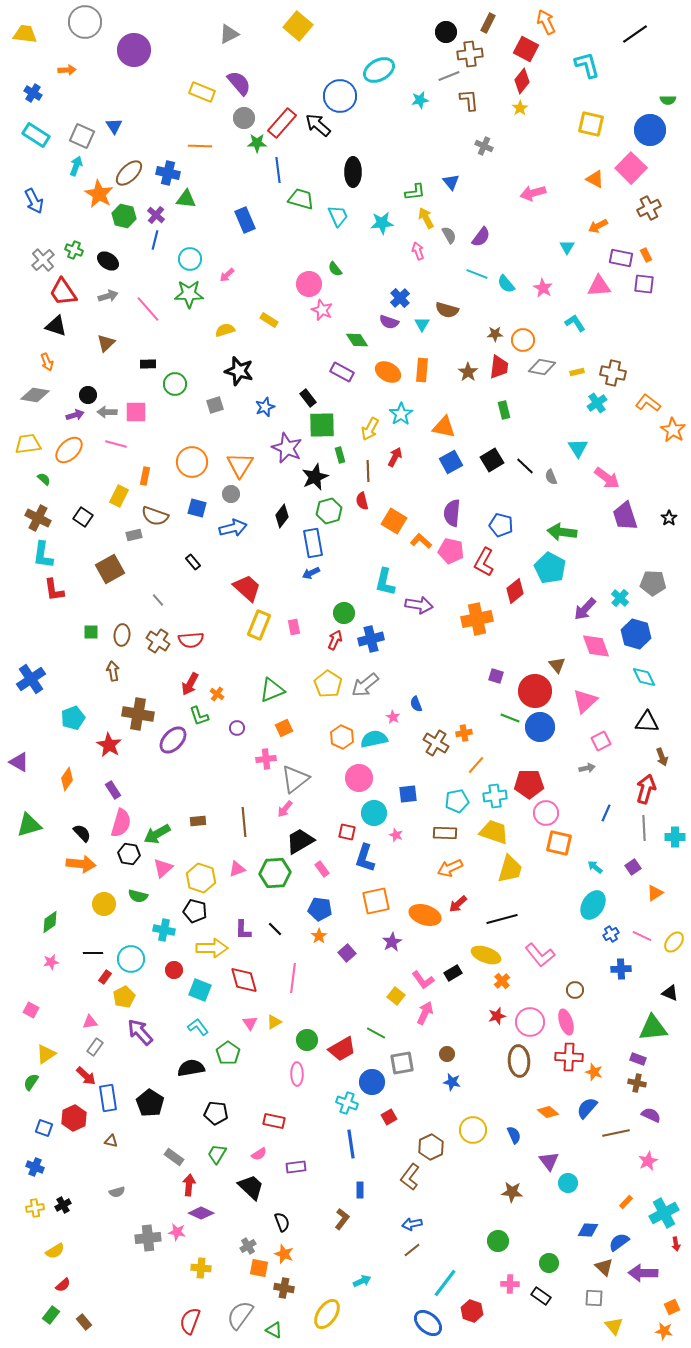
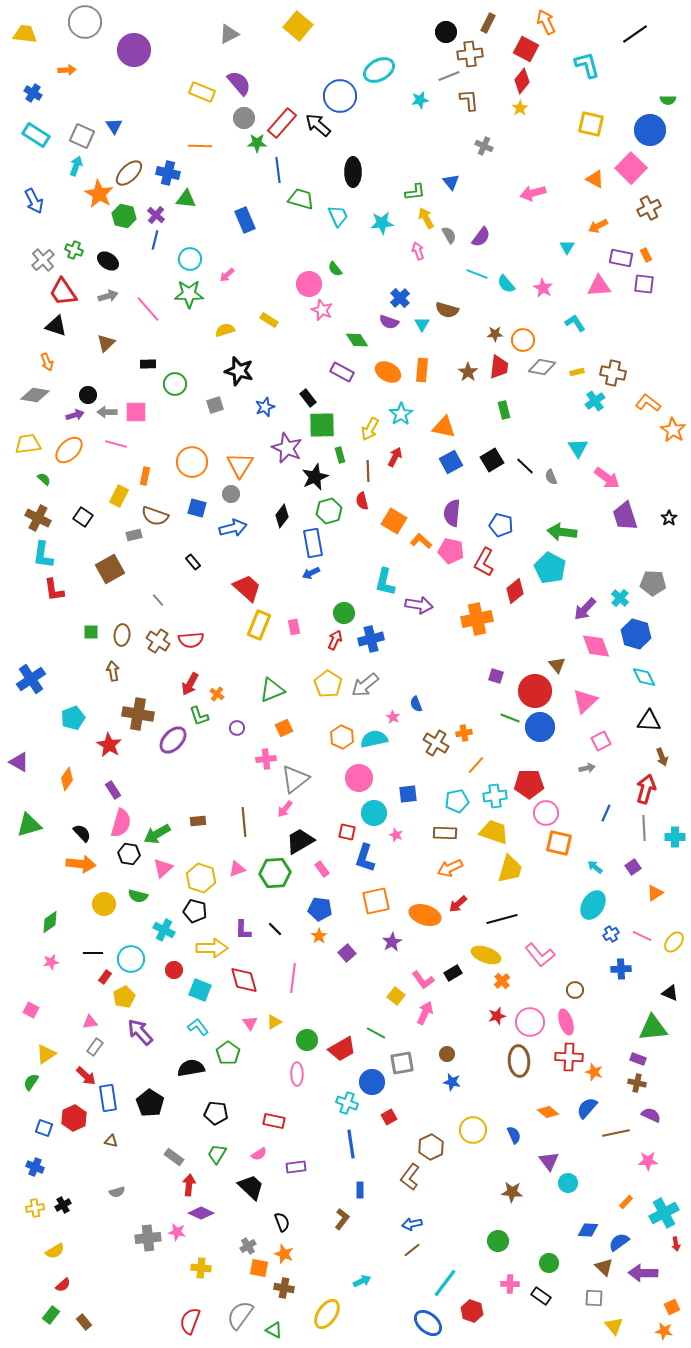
cyan cross at (597, 403): moved 2 px left, 2 px up
black triangle at (647, 722): moved 2 px right, 1 px up
cyan cross at (164, 930): rotated 15 degrees clockwise
pink star at (648, 1161): rotated 24 degrees clockwise
